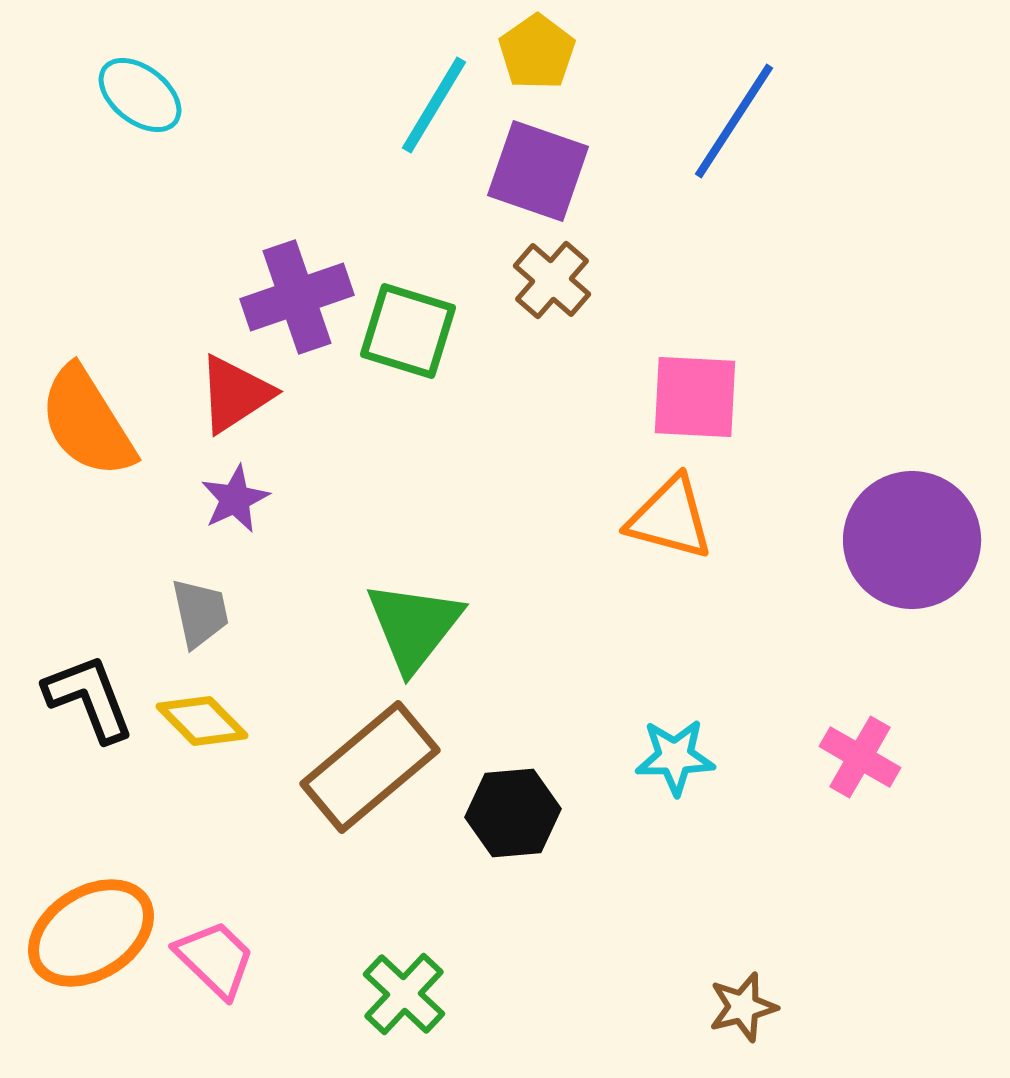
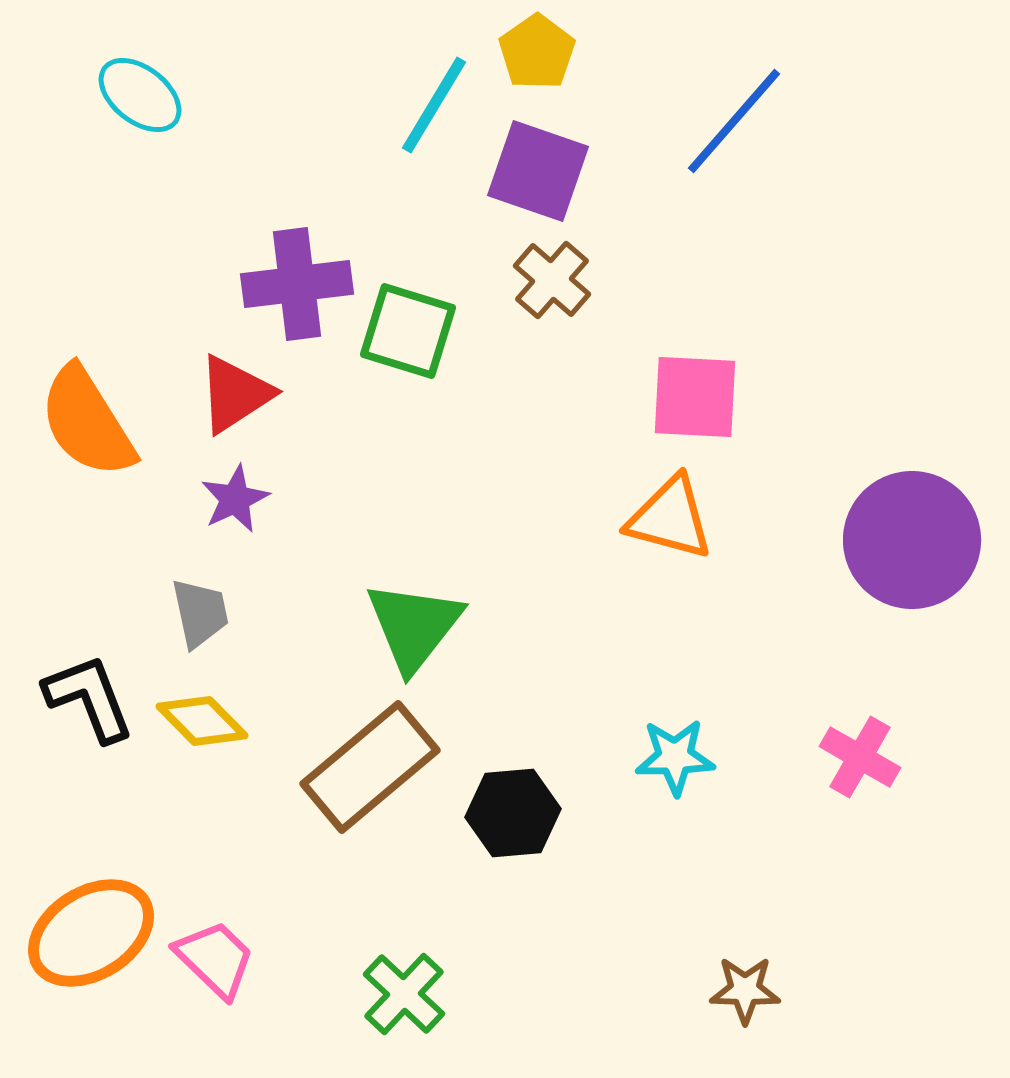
blue line: rotated 8 degrees clockwise
purple cross: moved 13 px up; rotated 12 degrees clockwise
brown star: moved 2 px right, 17 px up; rotated 16 degrees clockwise
